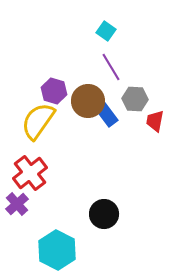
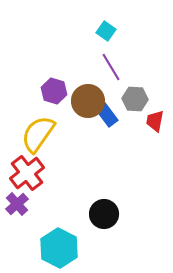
yellow semicircle: moved 13 px down
red cross: moved 3 px left
cyan hexagon: moved 2 px right, 2 px up
